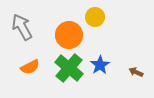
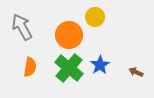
orange semicircle: rotated 54 degrees counterclockwise
